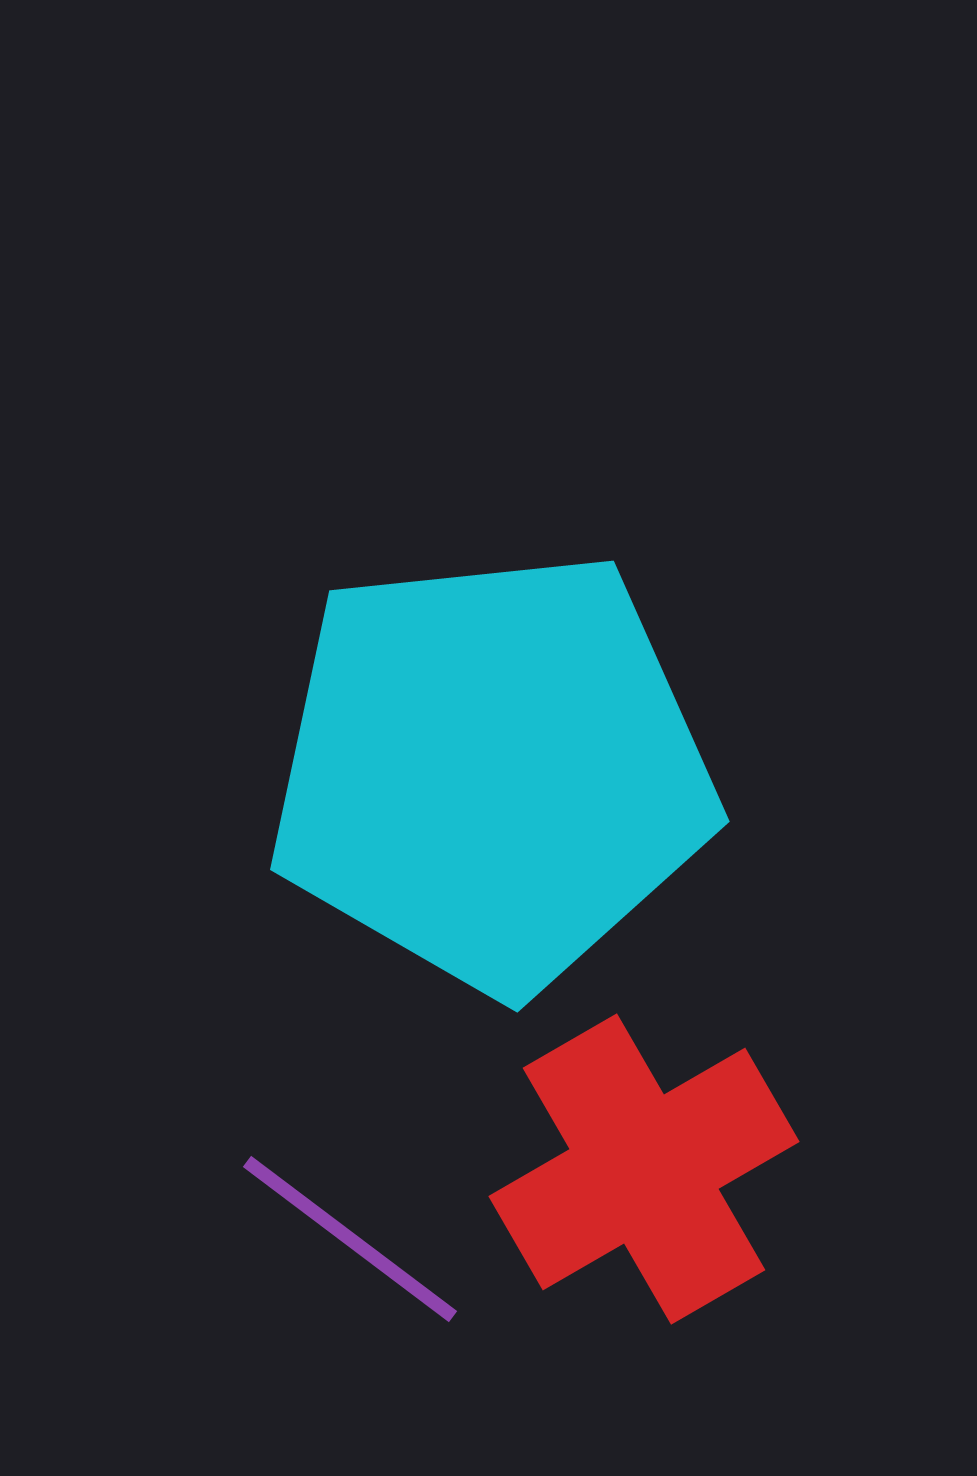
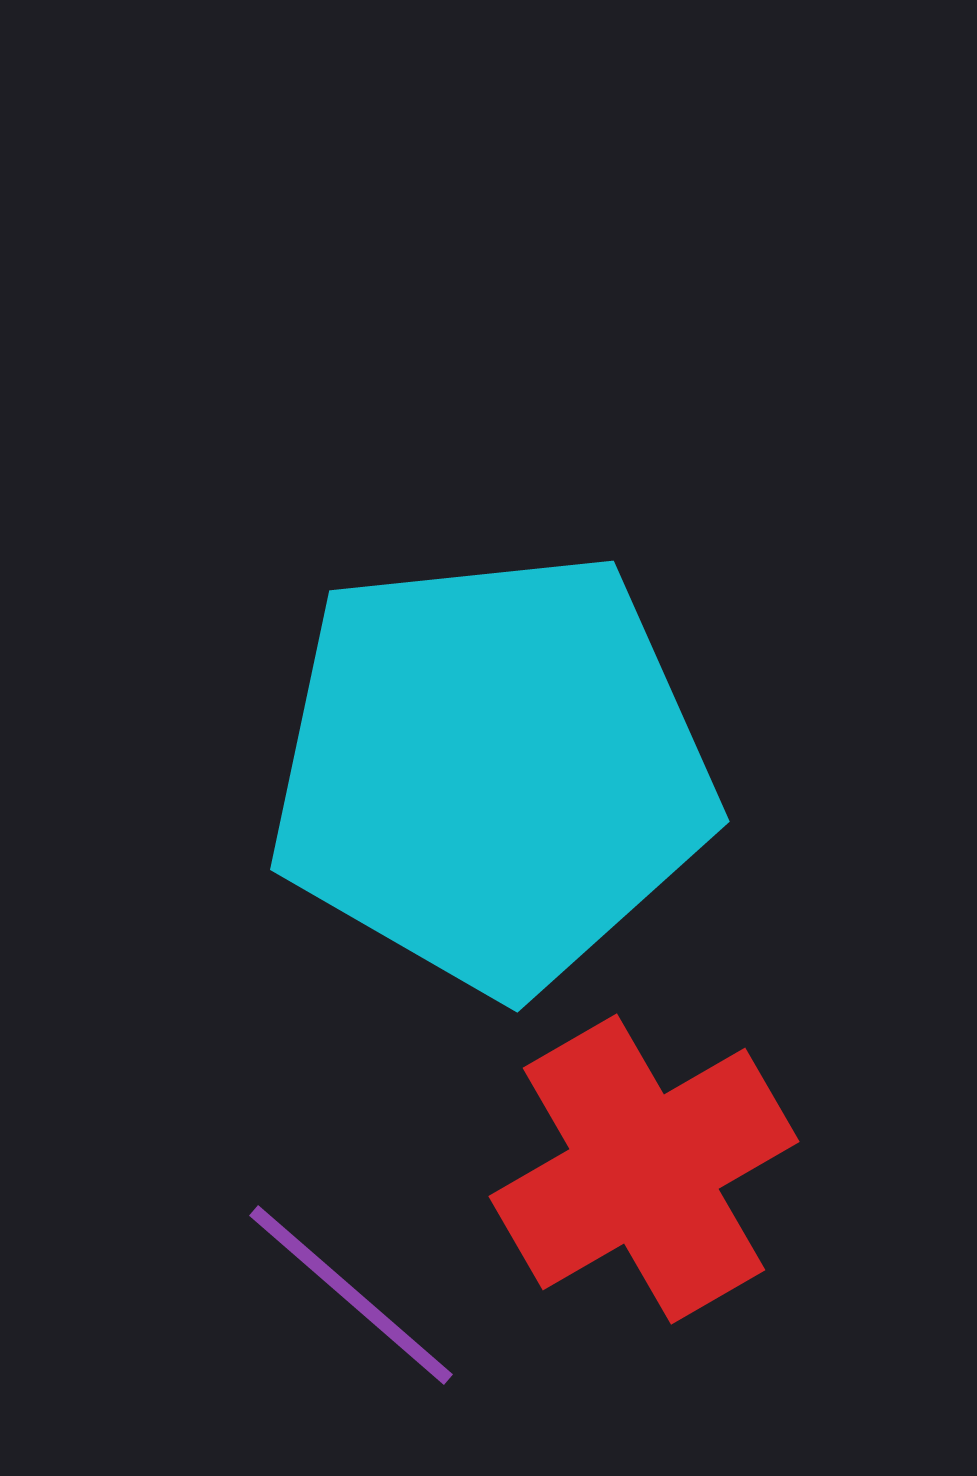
purple line: moved 1 px right, 56 px down; rotated 4 degrees clockwise
